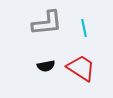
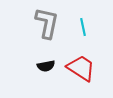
gray L-shape: rotated 72 degrees counterclockwise
cyan line: moved 1 px left, 1 px up
